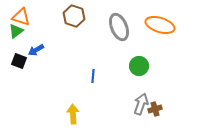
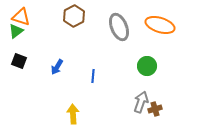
brown hexagon: rotated 15 degrees clockwise
blue arrow: moved 21 px right, 17 px down; rotated 28 degrees counterclockwise
green circle: moved 8 px right
gray arrow: moved 2 px up
